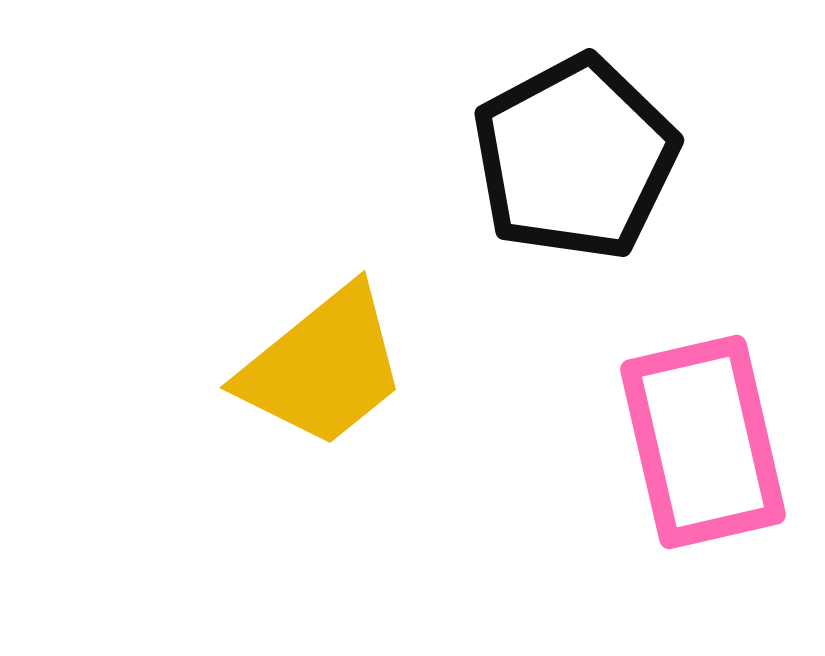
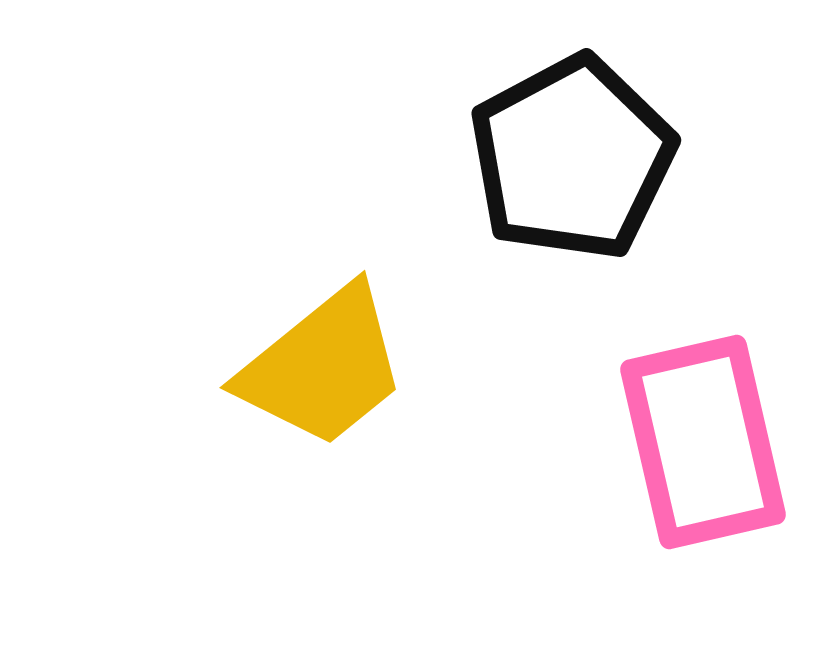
black pentagon: moved 3 px left
